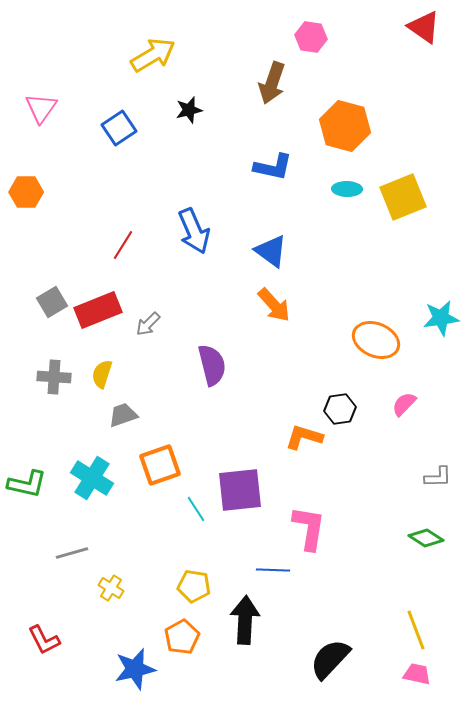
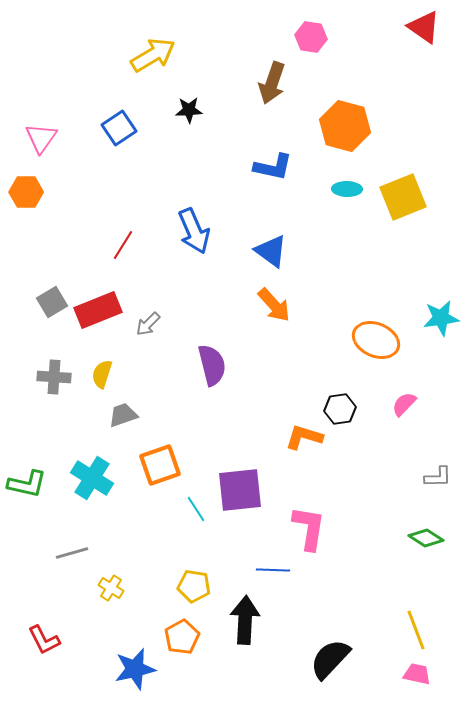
pink triangle at (41, 108): moved 30 px down
black star at (189, 110): rotated 12 degrees clockwise
